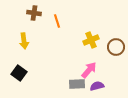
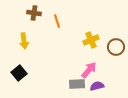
black square: rotated 14 degrees clockwise
